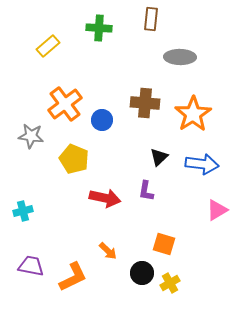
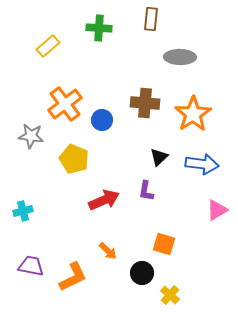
red arrow: moved 1 px left, 2 px down; rotated 36 degrees counterclockwise
yellow cross: moved 12 px down; rotated 18 degrees counterclockwise
